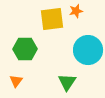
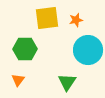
orange star: moved 9 px down
yellow square: moved 5 px left, 1 px up
orange triangle: moved 2 px right, 1 px up
